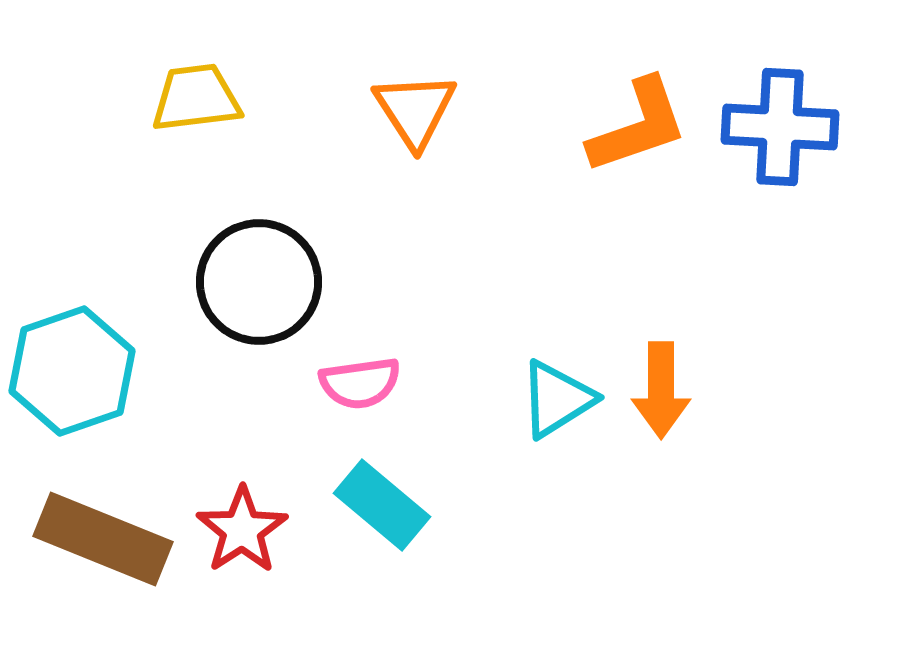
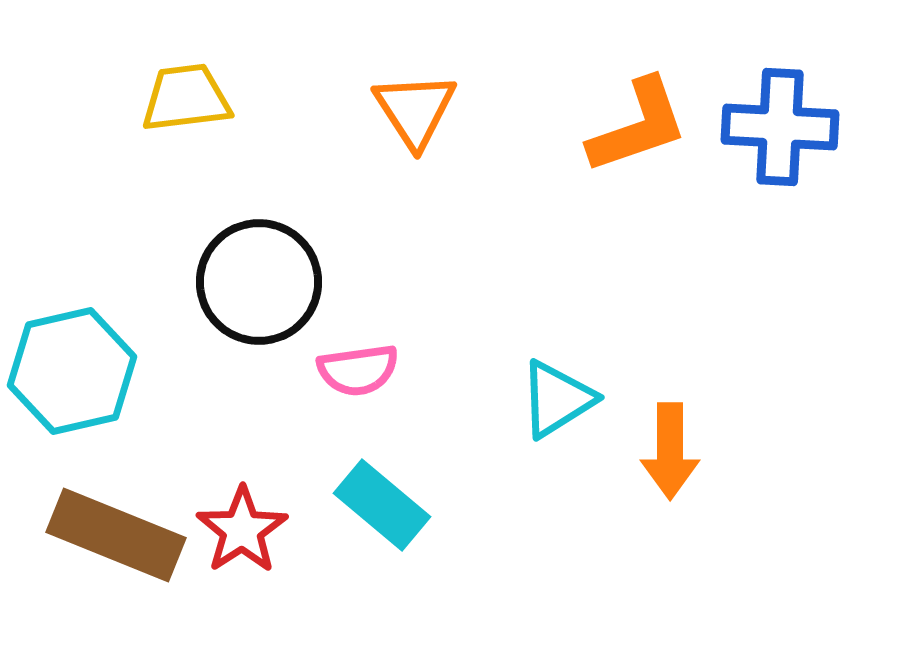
yellow trapezoid: moved 10 px left
cyan hexagon: rotated 6 degrees clockwise
pink semicircle: moved 2 px left, 13 px up
orange arrow: moved 9 px right, 61 px down
brown rectangle: moved 13 px right, 4 px up
